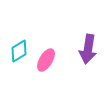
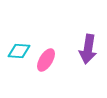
cyan diamond: rotated 35 degrees clockwise
